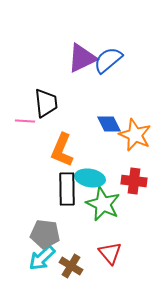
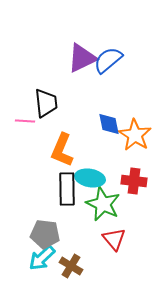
blue diamond: rotated 15 degrees clockwise
orange star: rotated 8 degrees clockwise
red triangle: moved 4 px right, 14 px up
